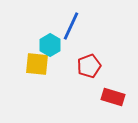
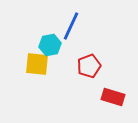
cyan hexagon: rotated 20 degrees clockwise
